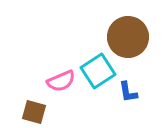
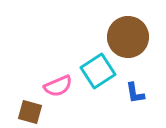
pink semicircle: moved 3 px left, 5 px down
blue L-shape: moved 7 px right, 1 px down
brown square: moved 4 px left
